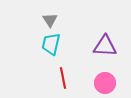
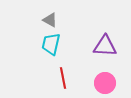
gray triangle: rotated 28 degrees counterclockwise
